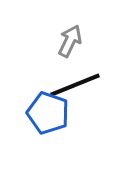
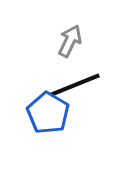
blue pentagon: rotated 12 degrees clockwise
